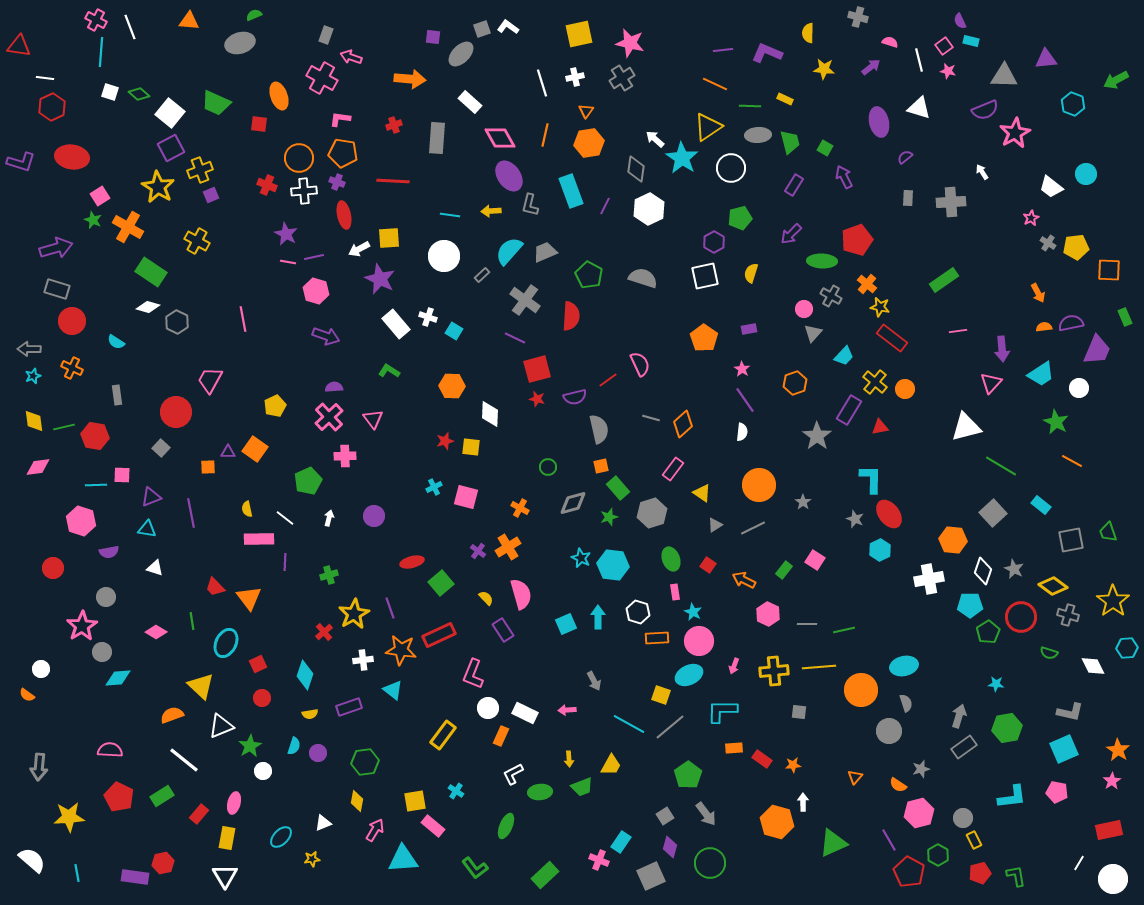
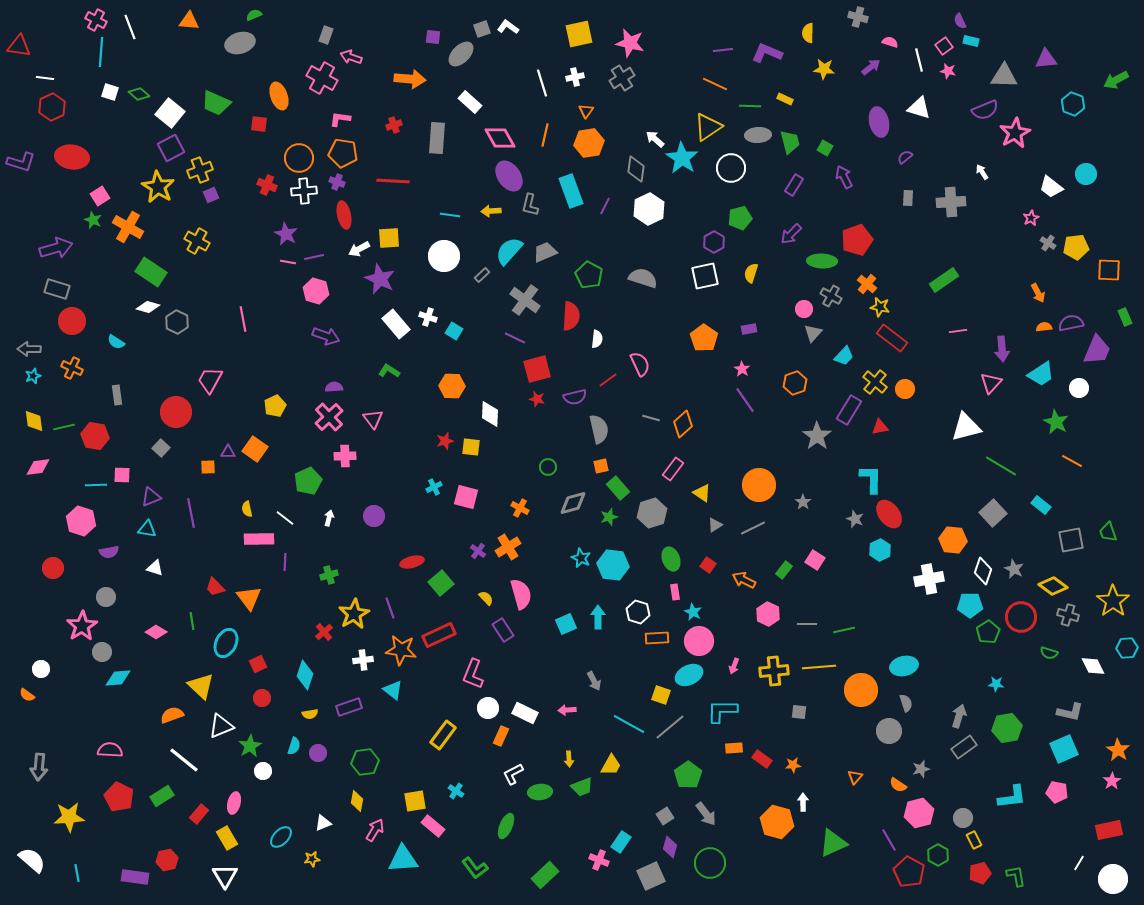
white semicircle at (742, 432): moved 145 px left, 93 px up
yellow rectangle at (227, 838): rotated 40 degrees counterclockwise
red hexagon at (163, 863): moved 4 px right, 3 px up
